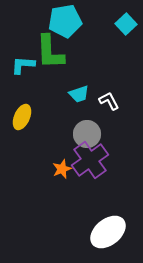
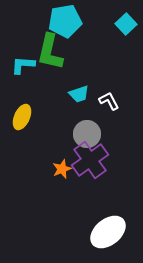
green L-shape: rotated 15 degrees clockwise
